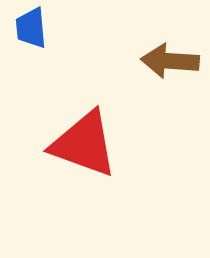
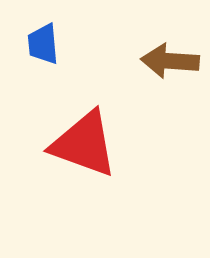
blue trapezoid: moved 12 px right, 16 px down
